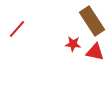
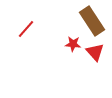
red line: moved 9 px right
red triangle: rotated 36 degrees clockwise
